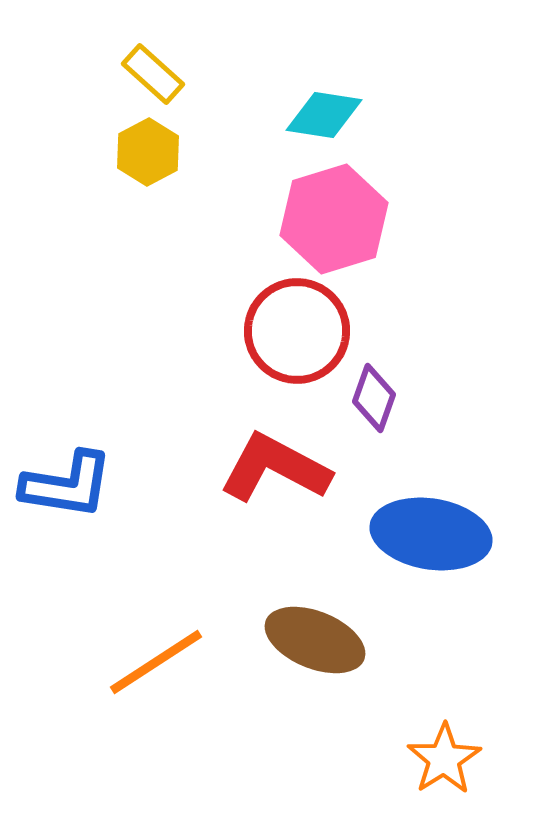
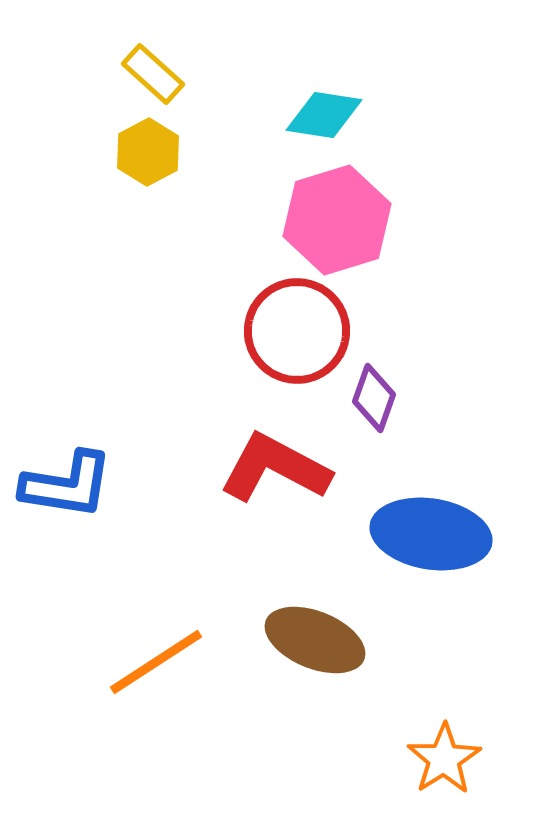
pink hexagon: moved 3 px right, 1 px down
